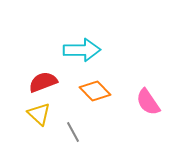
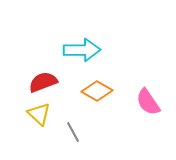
orange diamond: moved 2 px right; rotated 16 degrees counterclockwise
